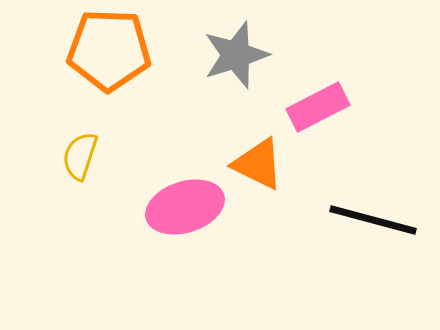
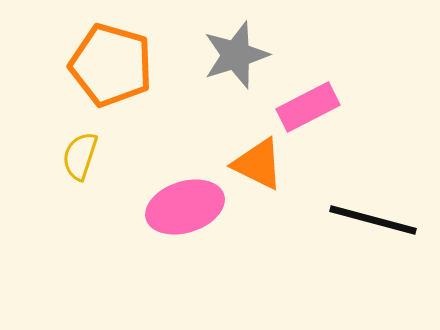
orange pentagon: moved 2 px right, 15 px down; rotated 14 degrees clockwise
pink rectangle: moved 10 px left
